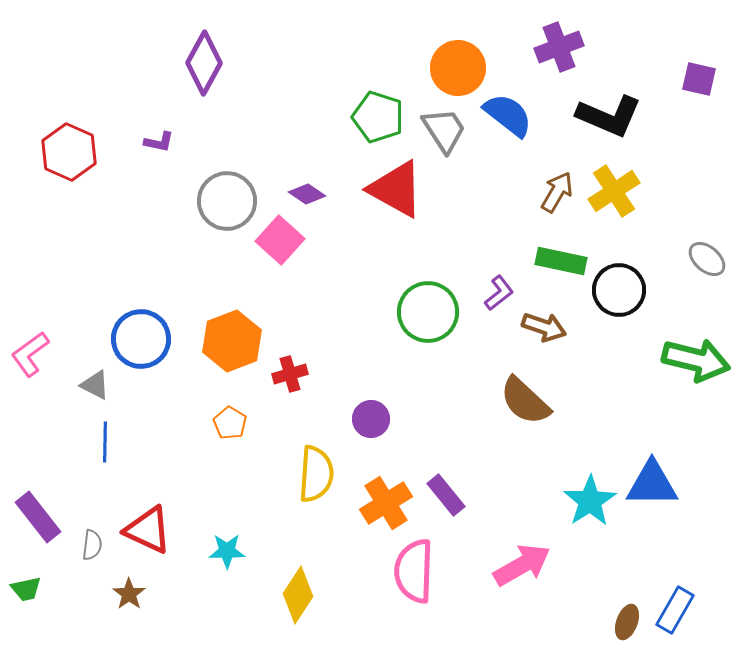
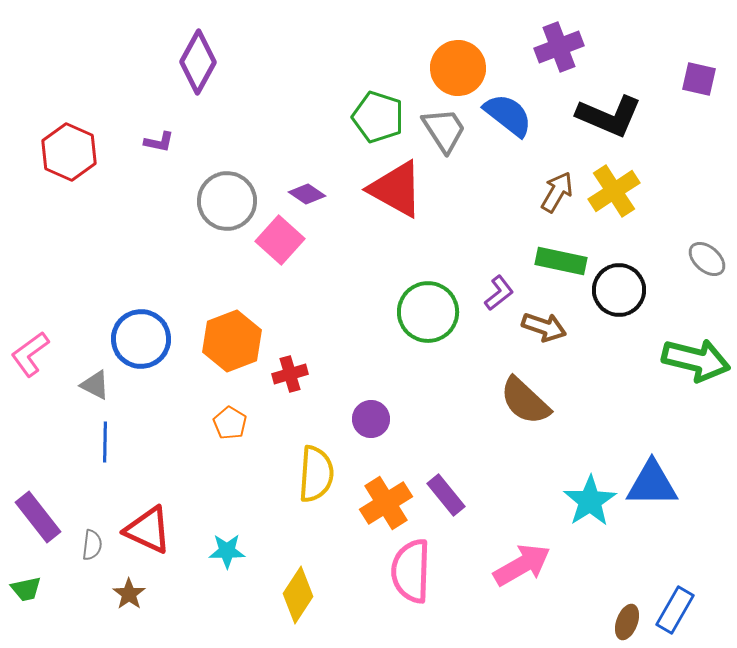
purple diamond at (204, 63): moved 6 px left, 1 px up
pink semicircle at (414, 571): moved 3 px left
